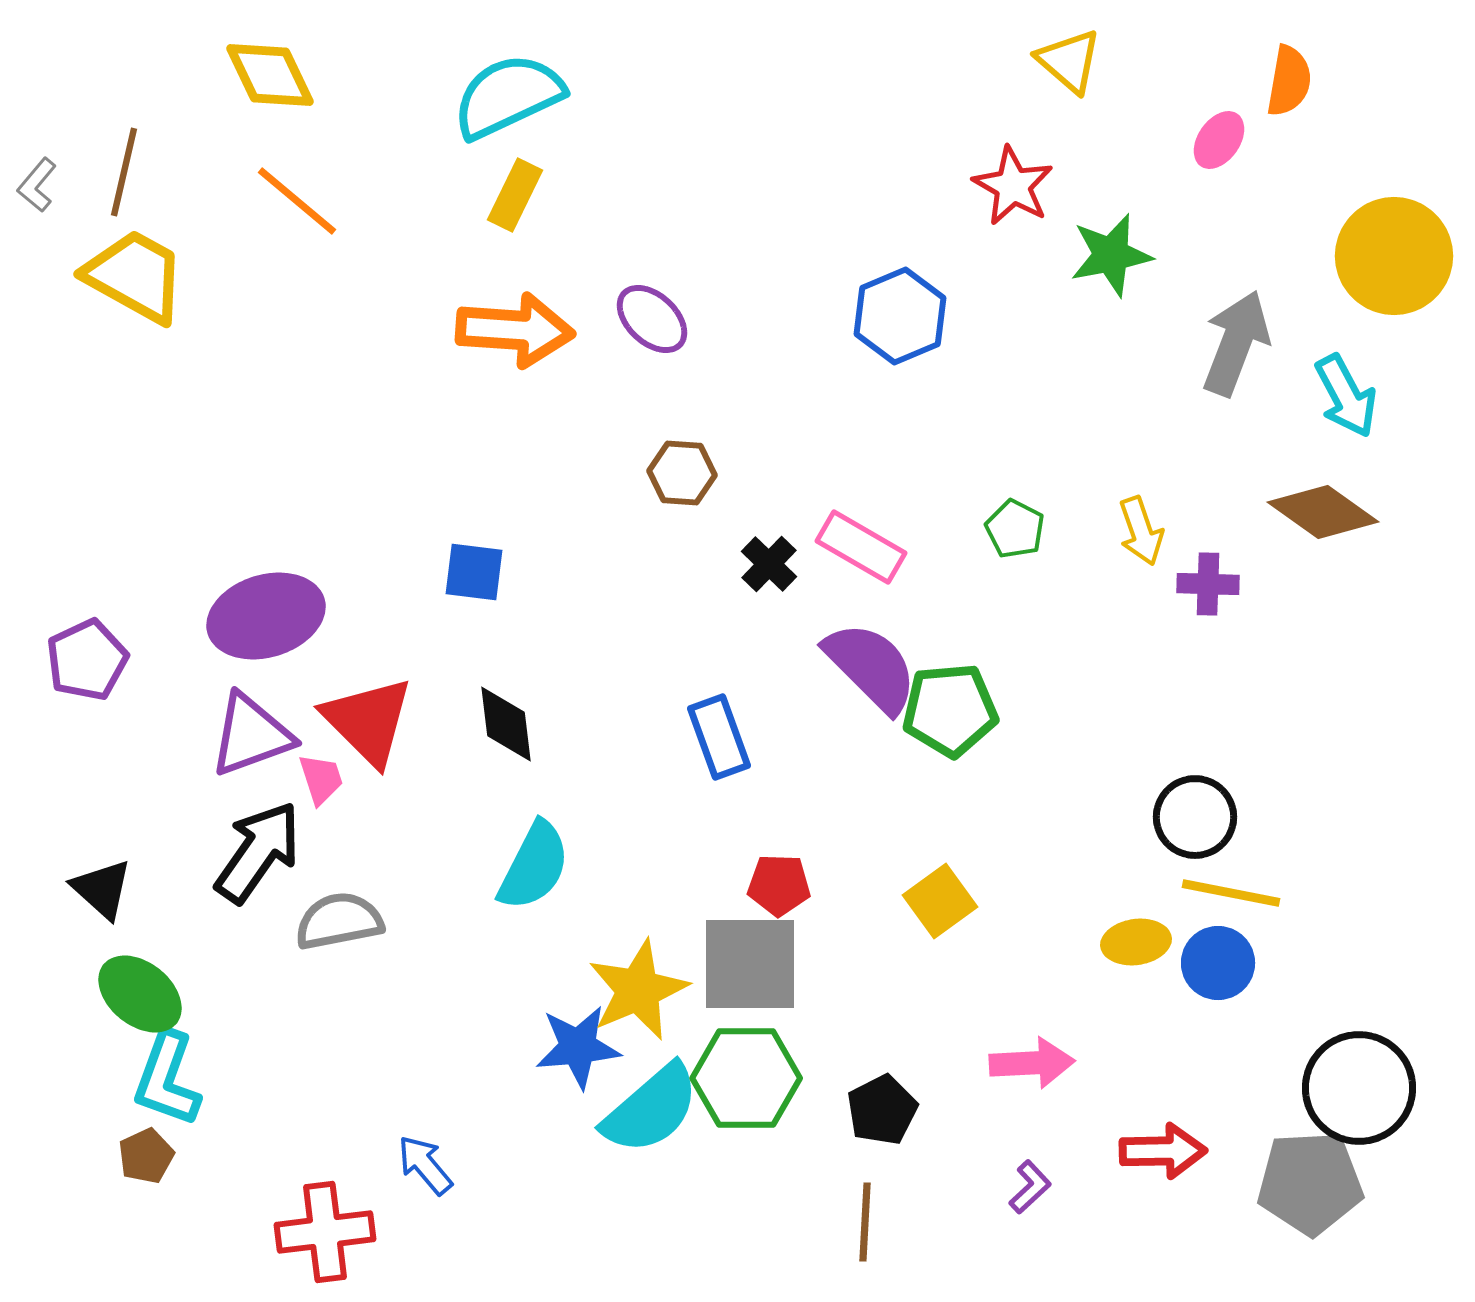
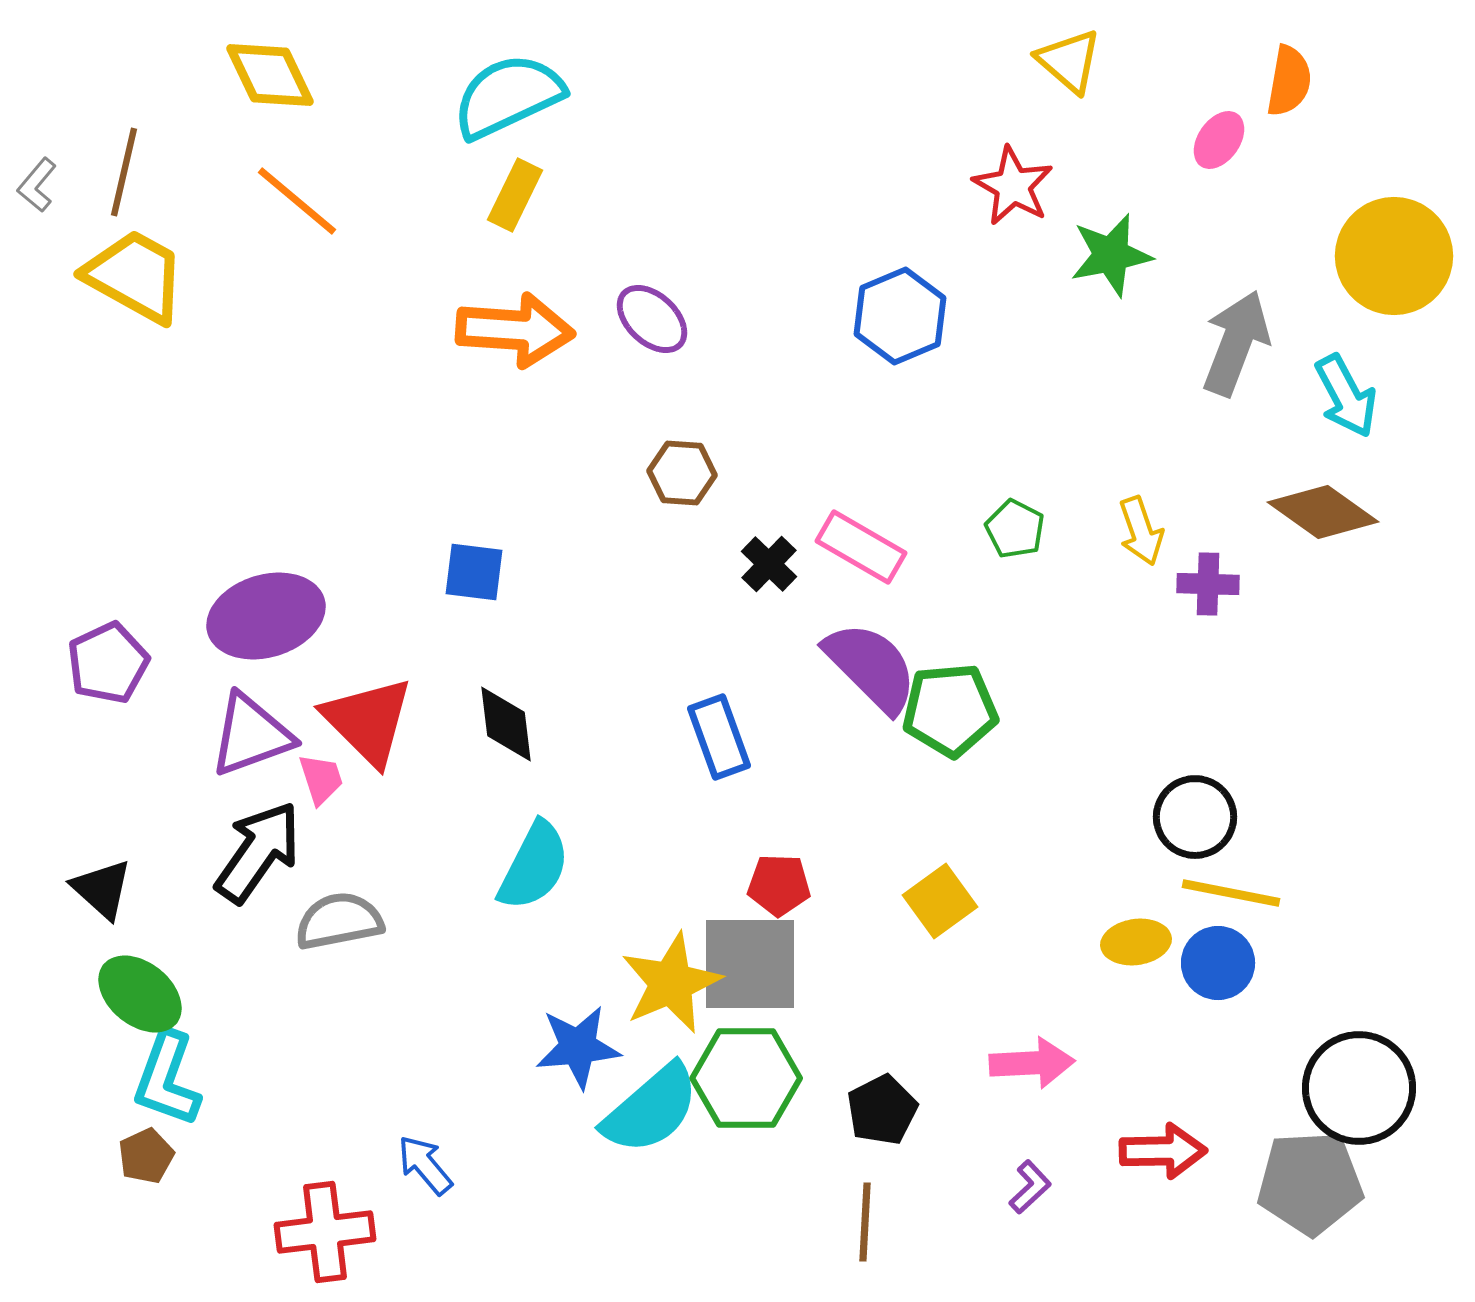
purple pentagon at (87, 660): moved 21 px right, 3 px down
yellow star at (638, 990): moved 33 px right, 7 px up
